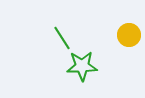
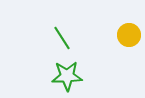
green star: moved 15 px left, 10 px down
